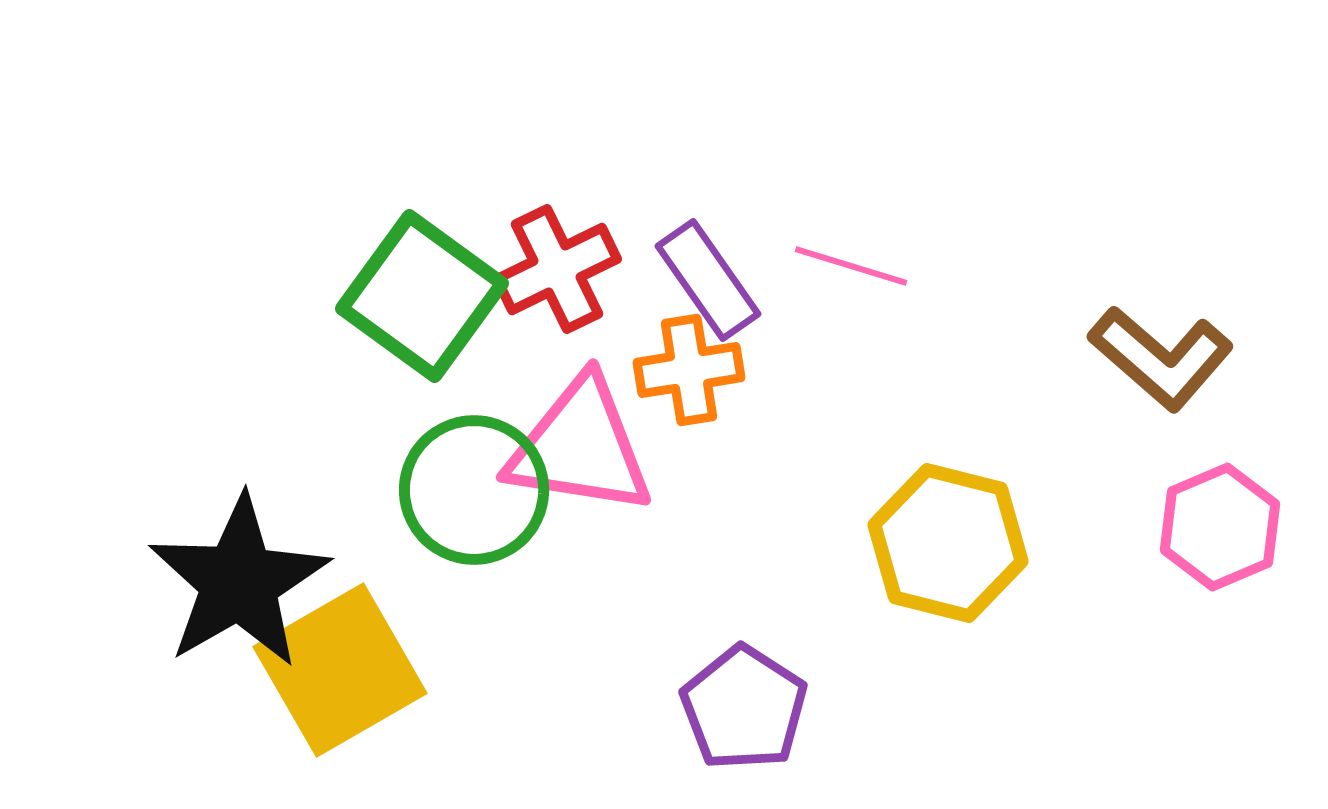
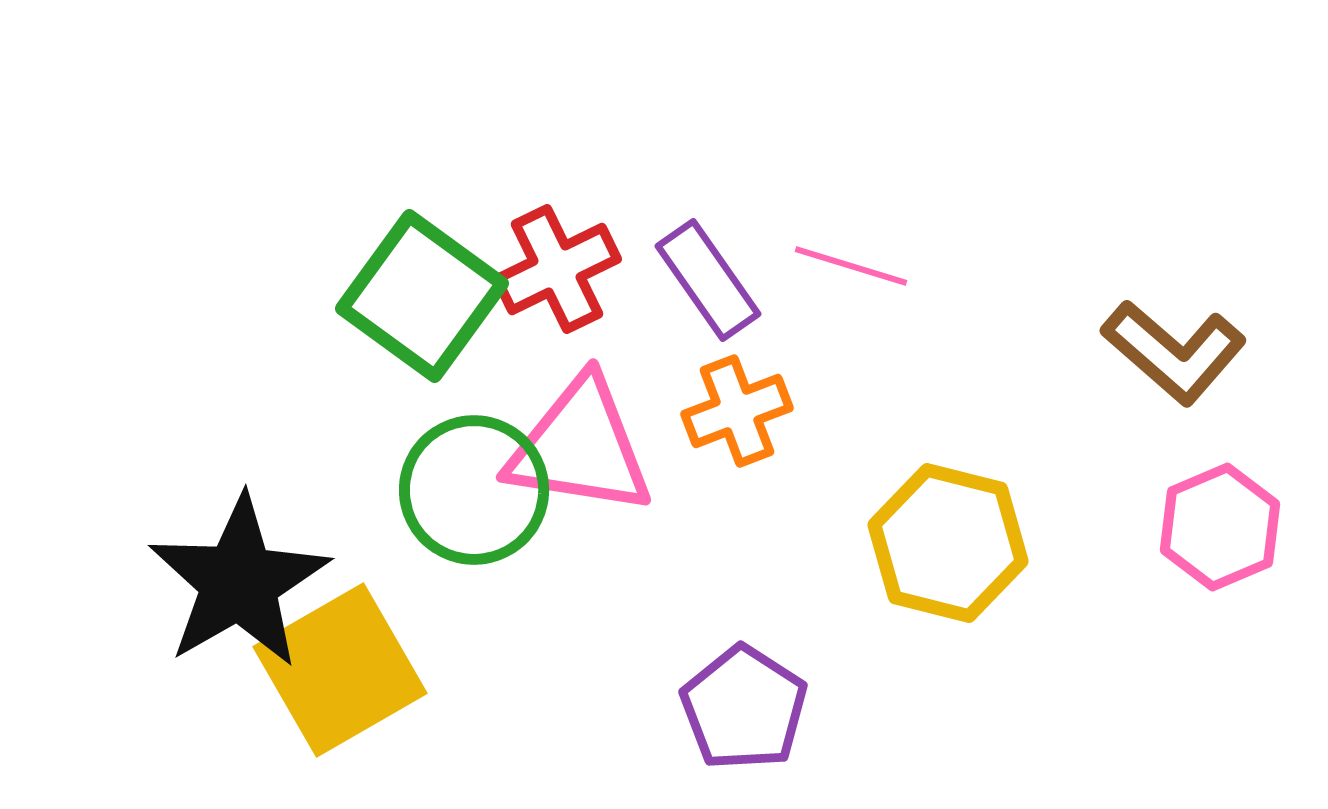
brown L-shape: moved 13 px right, 6 px up
orange cross: moved 48 px right, 41 px down; rotated 12 degrees counterclockwise
